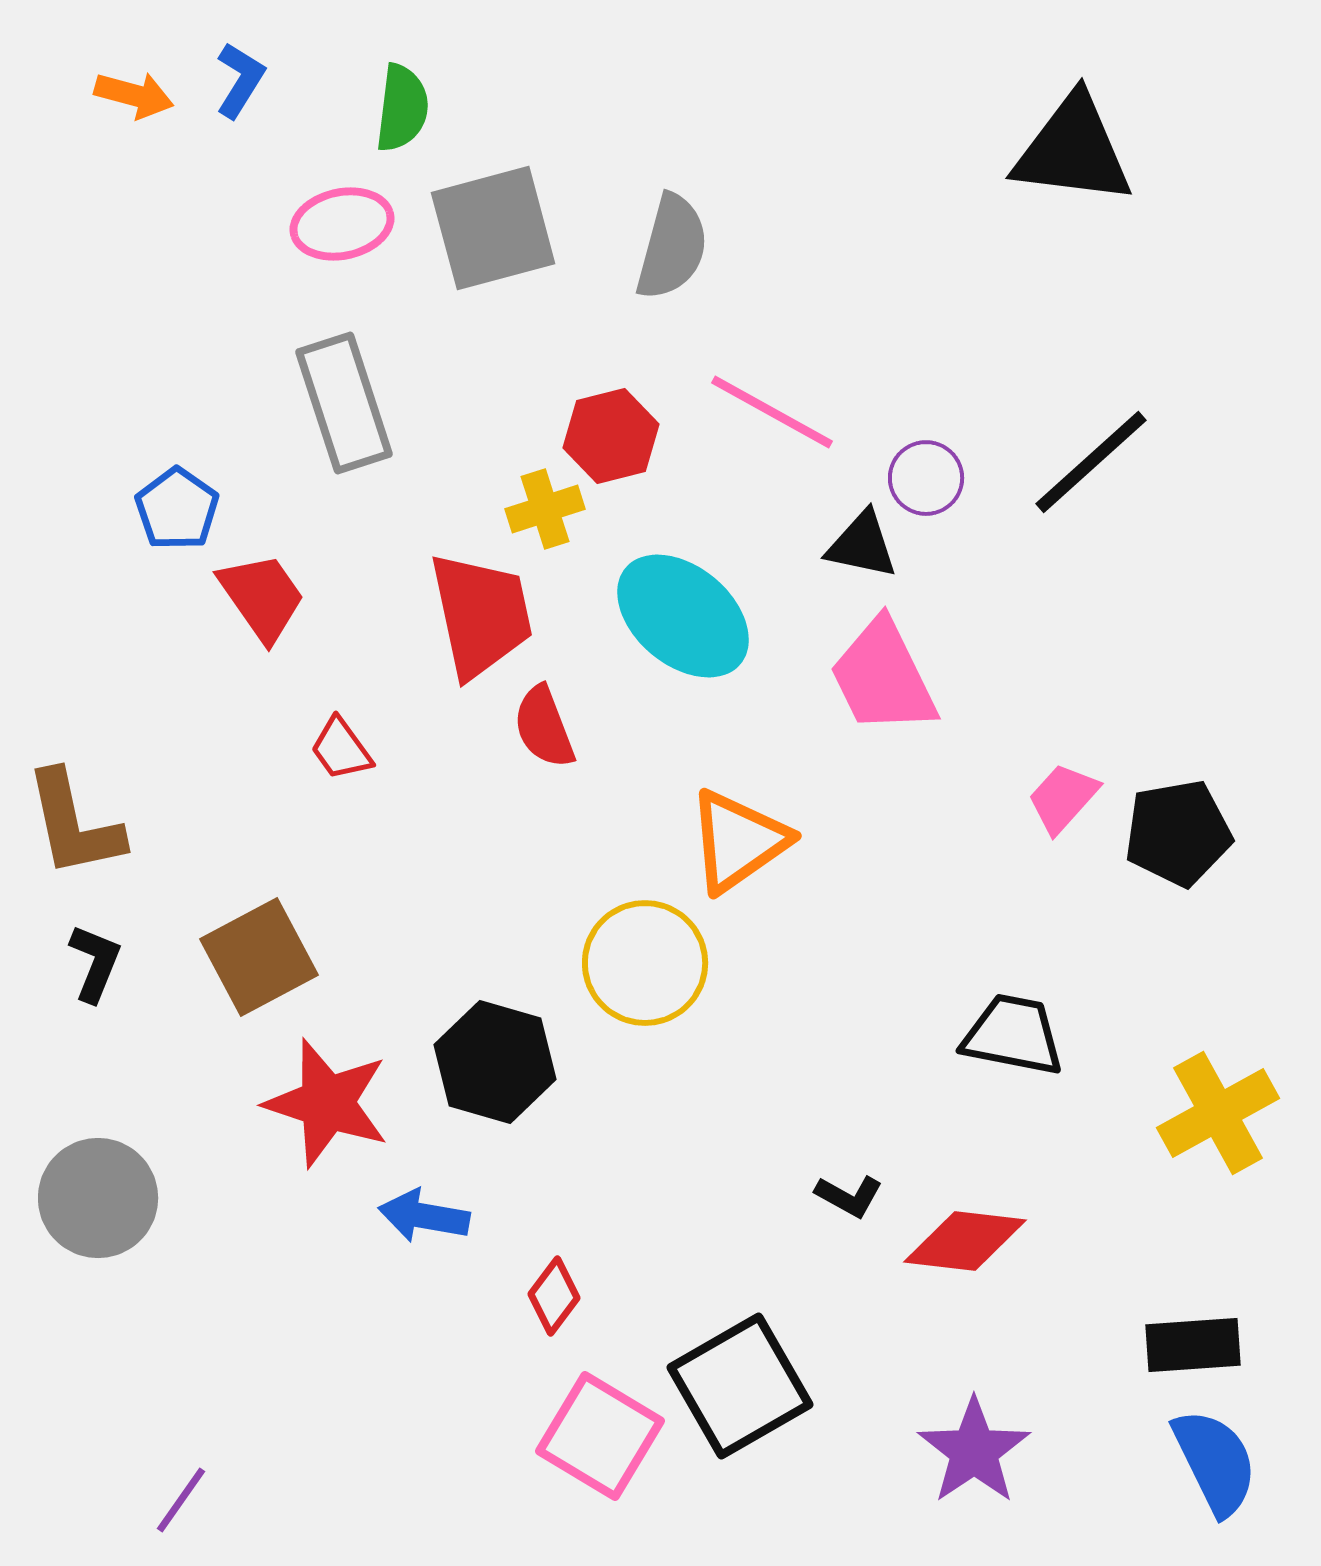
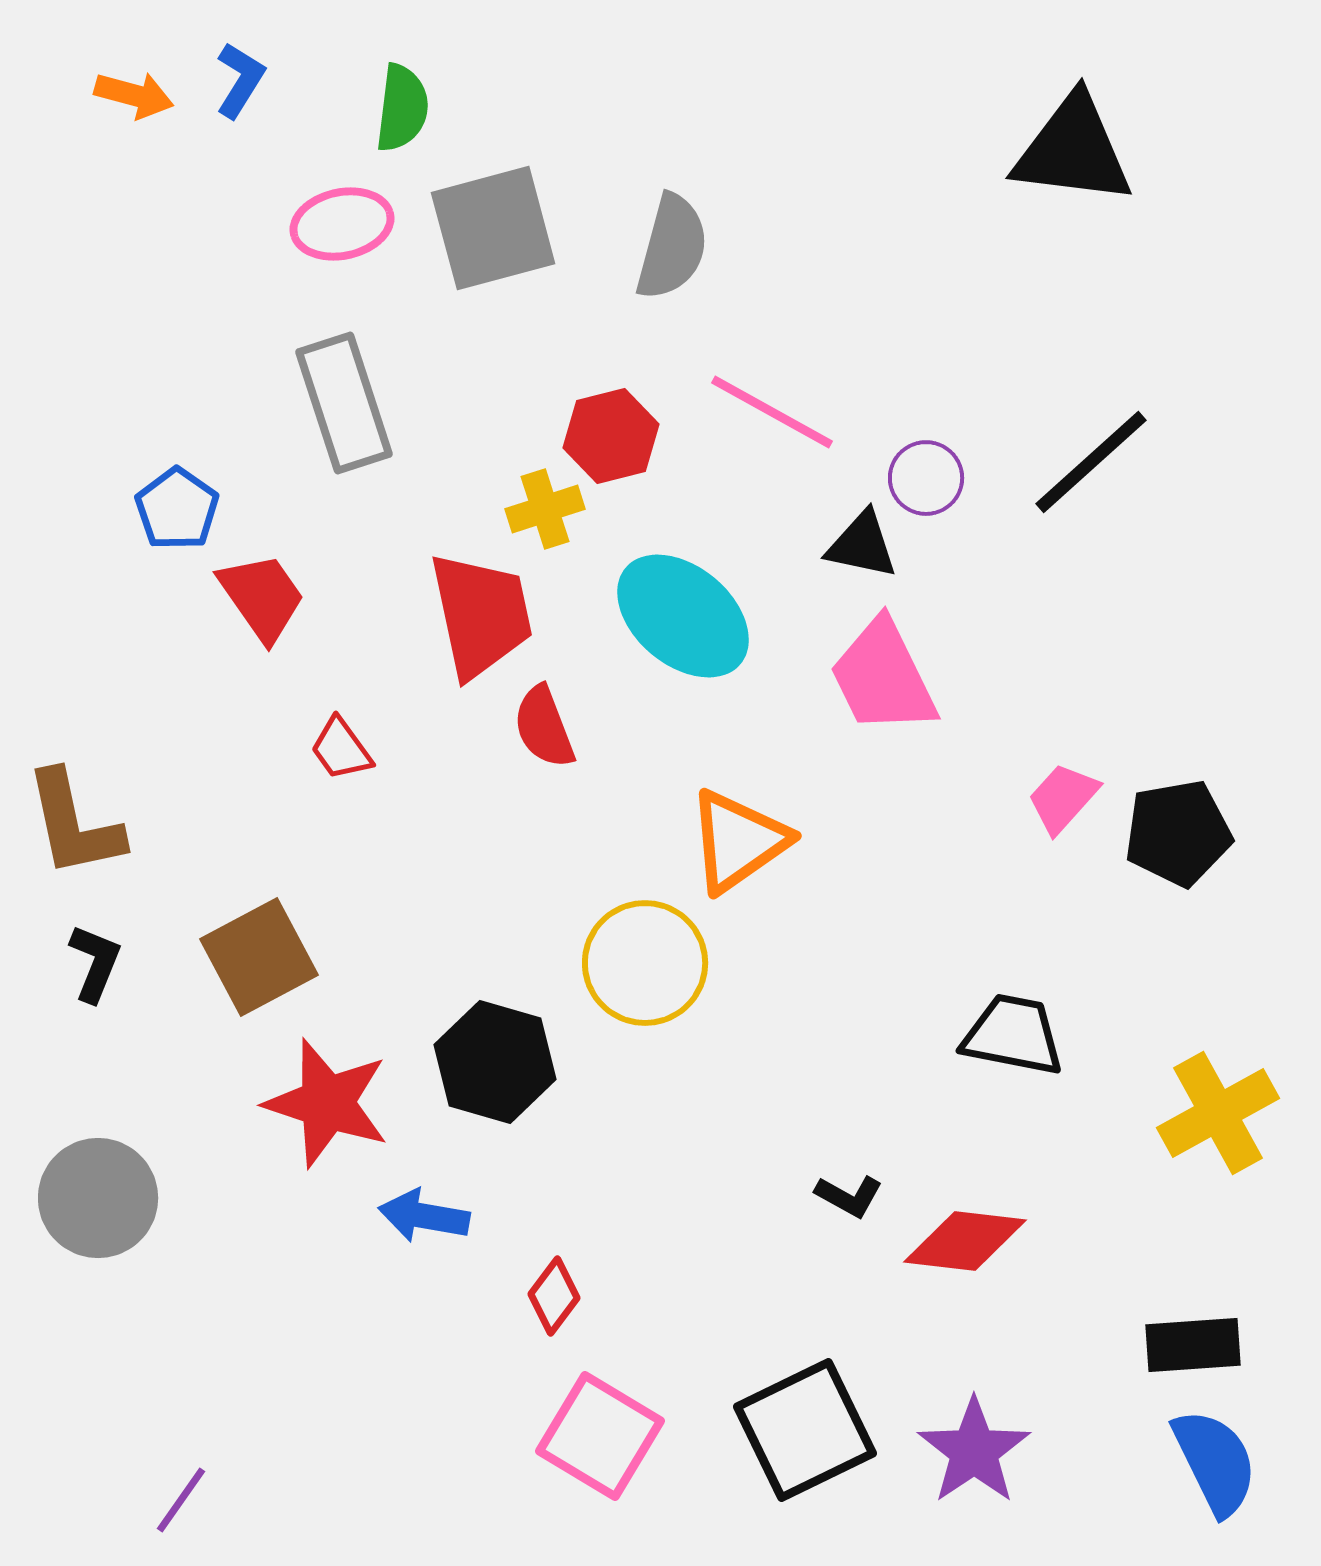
black square at (740, 1386): moved 65 px right, 44 px down; rotated 4 degrees clockwise
